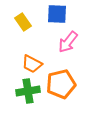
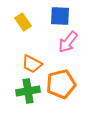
blue square: moved 3 px right, 2 px down
